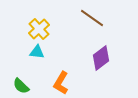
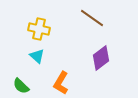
yellow cross: rotated 35 degrees counterclockwise
cyan triangle: moved 4 px down; rotated 35 degrees clockwise
